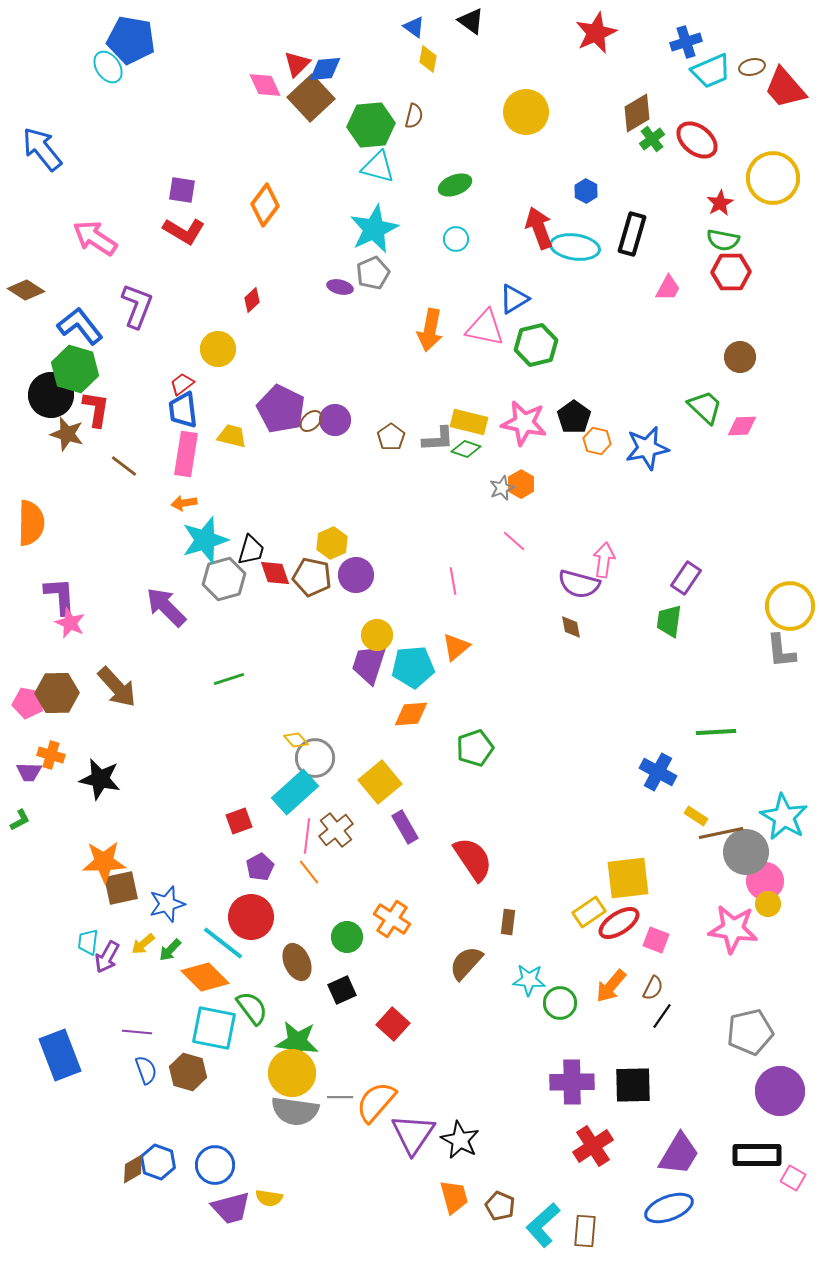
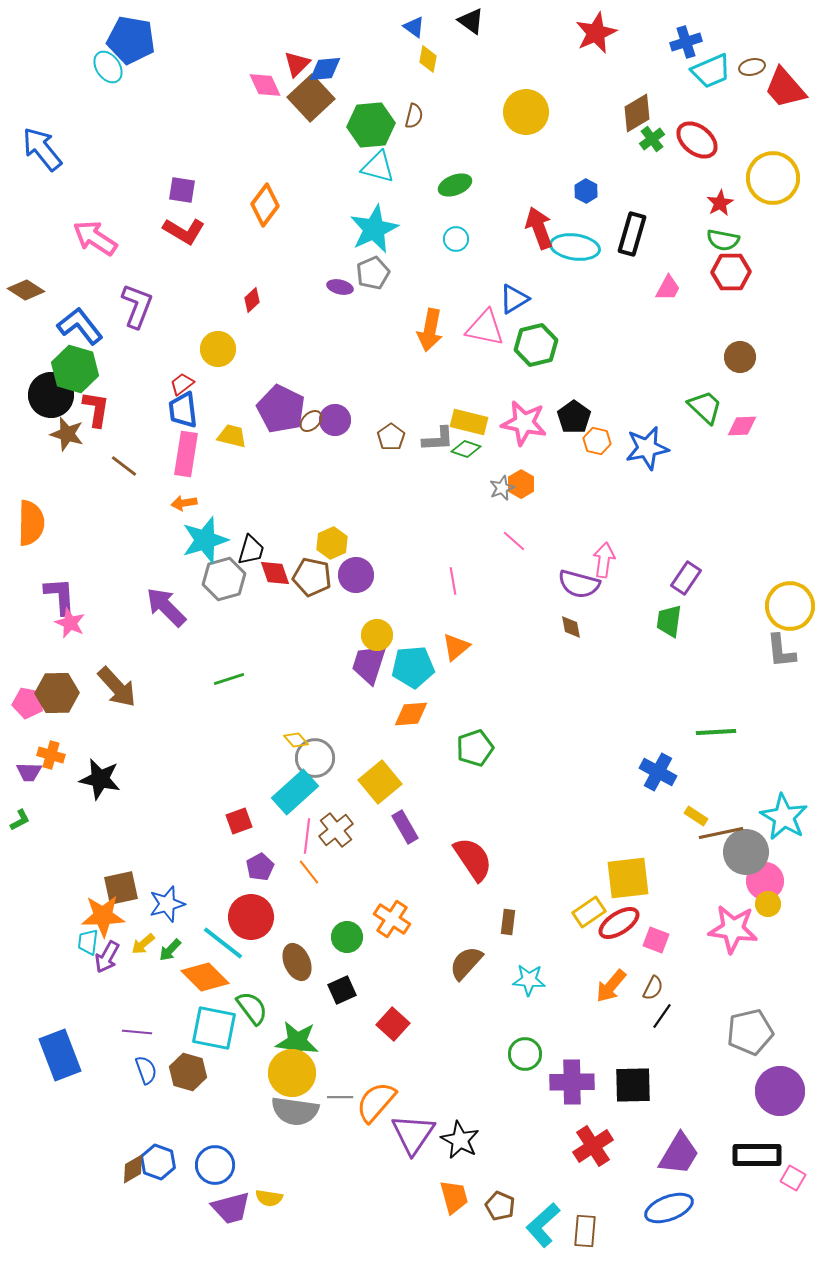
orange star at (104, 862): moved 1 px left, 54 px down
green circle at (560, 1003): moved 35 px left, 51 px down
